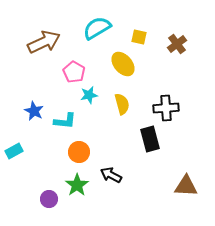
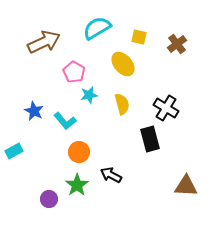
black cross: rotated 35 degrees clockwise
cyan L-shape: rotated 45 degrees clockwise
